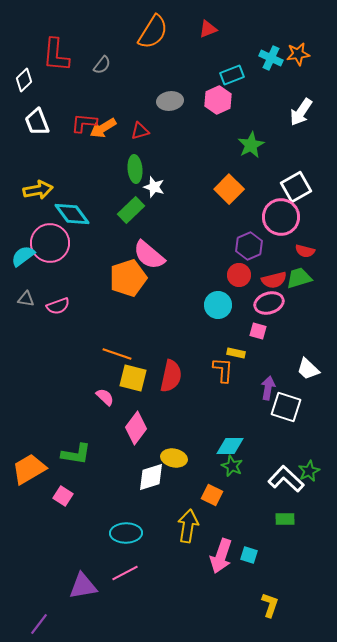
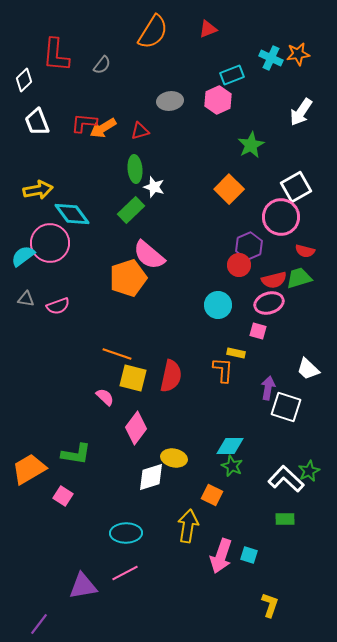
red circle at (239, 275): moved 10 px up
